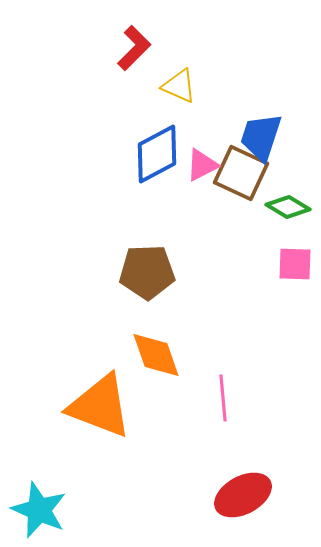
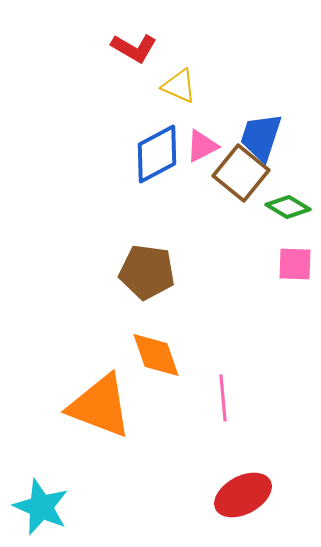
red L-shape: rotated 75 degrees clockwise
pink triangle: moved 19 px up
brown square: rotated 14 degrees clockwise
brown pentagon: rotated 10 degrees clockwise
cyan star: moved 2 px right, 3 px up
